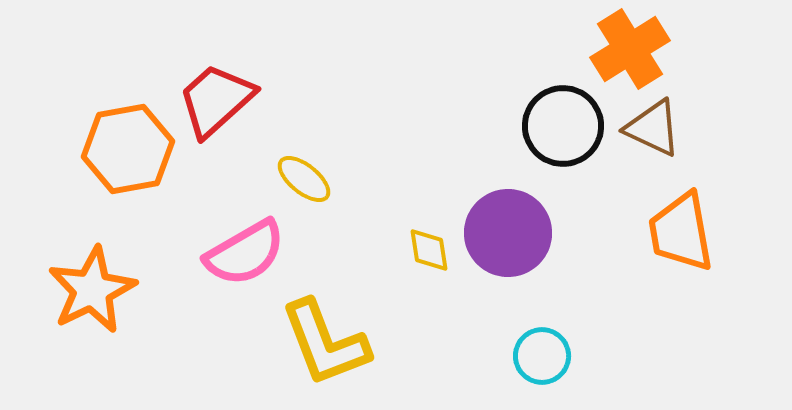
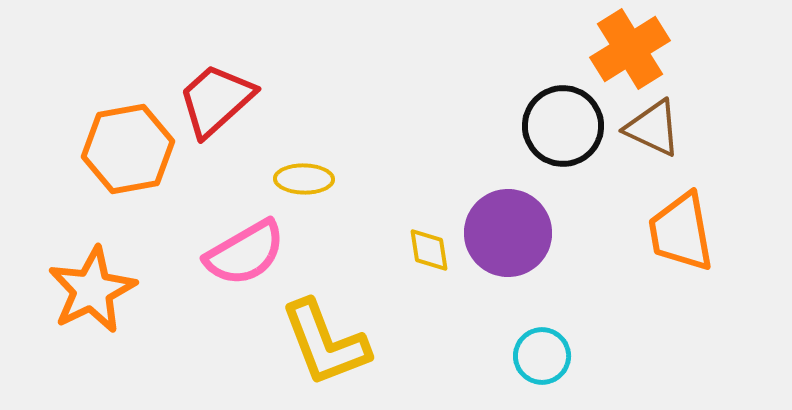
yellow ellipse: rotated 38 degrees counterclockwise
